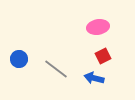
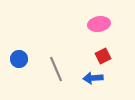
pink ellipse: moved 1 px right, 3 px up
gray line: rotated 30 degrees clockwise
blue arrow: moved 1 px left; rotated 18 degrees counterclockwise
